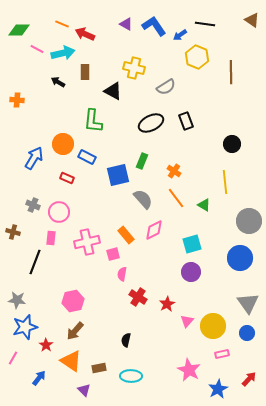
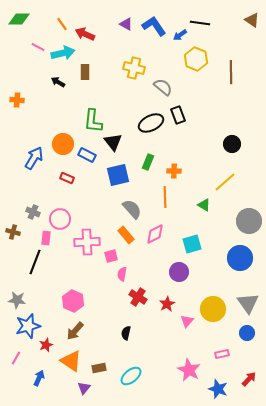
orange line at (62, 24): rotated 32 degrees clockwise
black line at (205, 24): moved 5 px left, 1 px up
green diamond at (19, 30): moved 11 px up
pink line at (37, 49): moved 1 px right, 2 px up
yellow hexagon at (197, 57): moved 1 px left, 2 px down
gray semicircle at (166, 87): moved 3 px left; rotated 108 degrees counterclockwise
black triangle at (113, 91): moved 51 px down; rotated 24 degrees clockwise
black rectangle at (186, 121): moved 8 px left, 6 px up
blue rectangle at (87, 157): moved 2 px up
green rectangle at (142, 161): moved 6 px right, 1 px down
orange cross at (174, 171): rotated 32 degrees counterclockwise
yellow line at (225, 182): rotated 55 degrees clockwise
orange line at (176, 198): moved 11 px left, 1 px up; rotated 35 degrees clockwise
gray semicircle at (143, 199): moved 11 px left, 10 px down
gray cross at (33, 205): moved 7 px down
pink circle at (59, 212): moved 1 px right, 7 px down
pink diamond at (154, 230): moved 1 px right, 4 px down
pink rectangle at (51, 238): moved 5 px left
pink cross at (87, 242): rotated 10 degrees clockwise
pink square at (113, 254): moved 2 px left, 2 px down
purple circle at (191, 272): moved 12 px left
pink hexagon at (73, 301): rotated 25 degrees counterclockwise
yellow circle at (213, 326): moved 17 px up
blue star at (25, 327): moved 3 px right, 1 px up
black semicircle at (126, 340): moved 7 px up
red star at (46, 345): rotated 16 degrees clockwise
pink line at (13, 358): moved 3 px right
cyan ellipse at (131, 376): rotated 40 degrees counterclockwise
blue arrow at (39, 378): rotated 14 degrees counterclockwise
blue star at (218, 389): rotated 24 degrees counterclockwise
purple triangle at (84, 390): moved 2 px up; rotated 24 degrees clockwise
